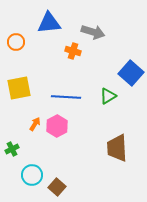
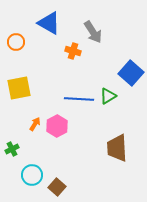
blue triangle: rotated 35 degrees clockwise
gray arrow: rotated 40 degrees clockwise
blue line: moved 13 px right, 2 px down
